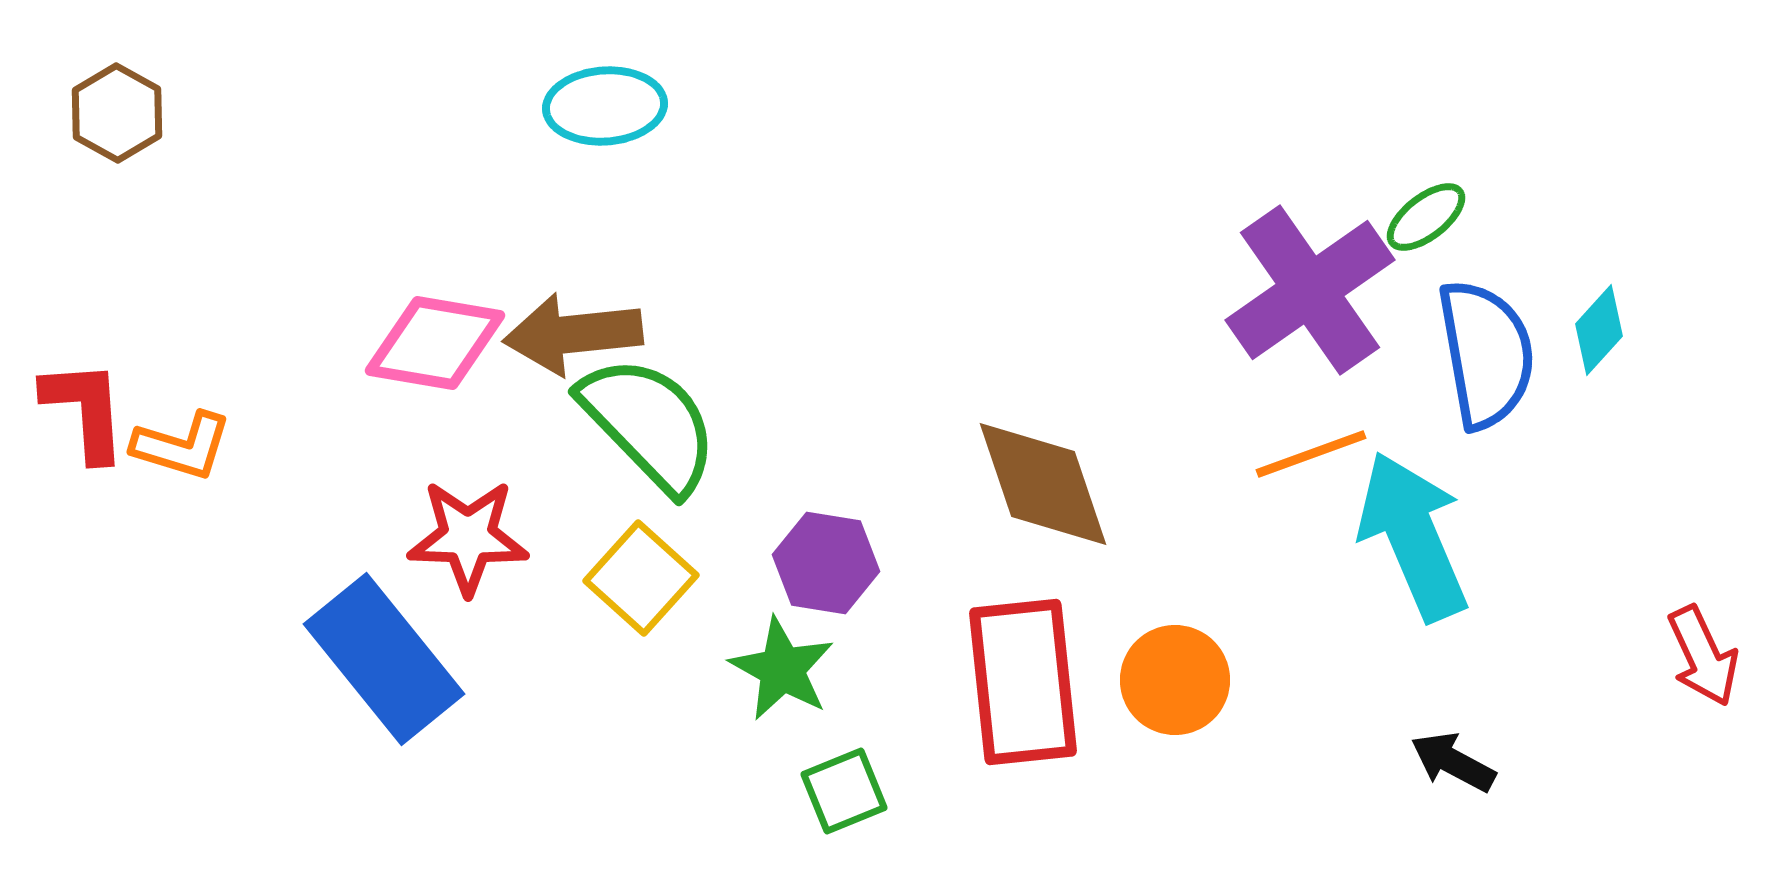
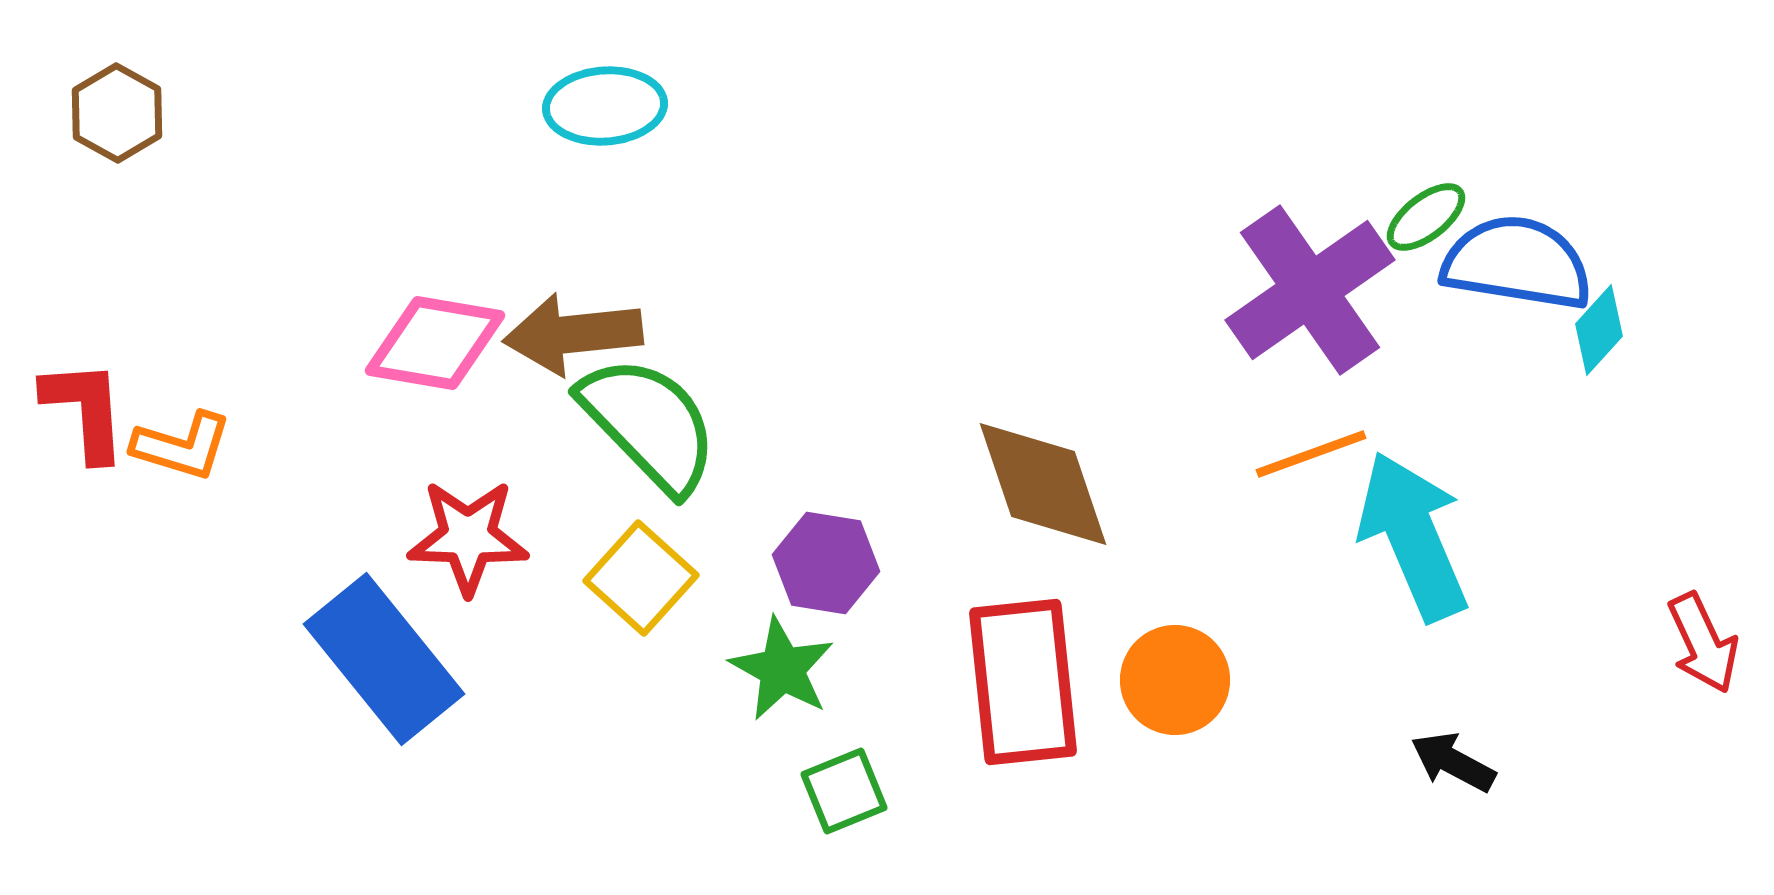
blue semicircle: moved 31 px right, 91 px up; rotated 71 degrees counterclockwise
red arrow: moved 13 px up
